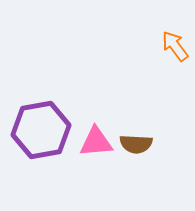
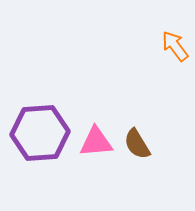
purple hexagon: moved 1 px left, 3 px down; rotated 6 degrees clockwise
brown semicircle: moved 1 px right; rotated 56 degrees clockwise
